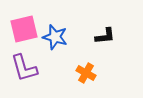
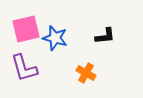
pink square: moved 2 px right
blue star: moved 1 px down
